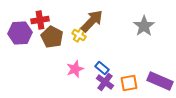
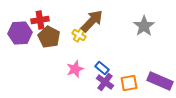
brown pentagon: moved 3 px left
